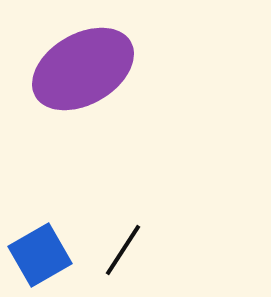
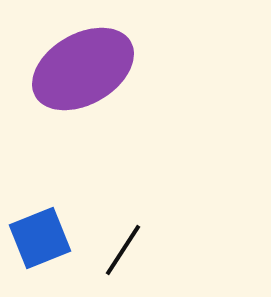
blue square: moved 17 px up; rotated 8 degrees clockwise
